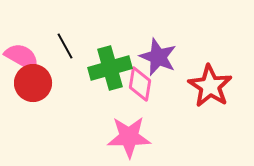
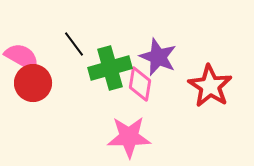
black line: moved 9 px right, 2 px up; rotated 8 degrees counterclockwise
